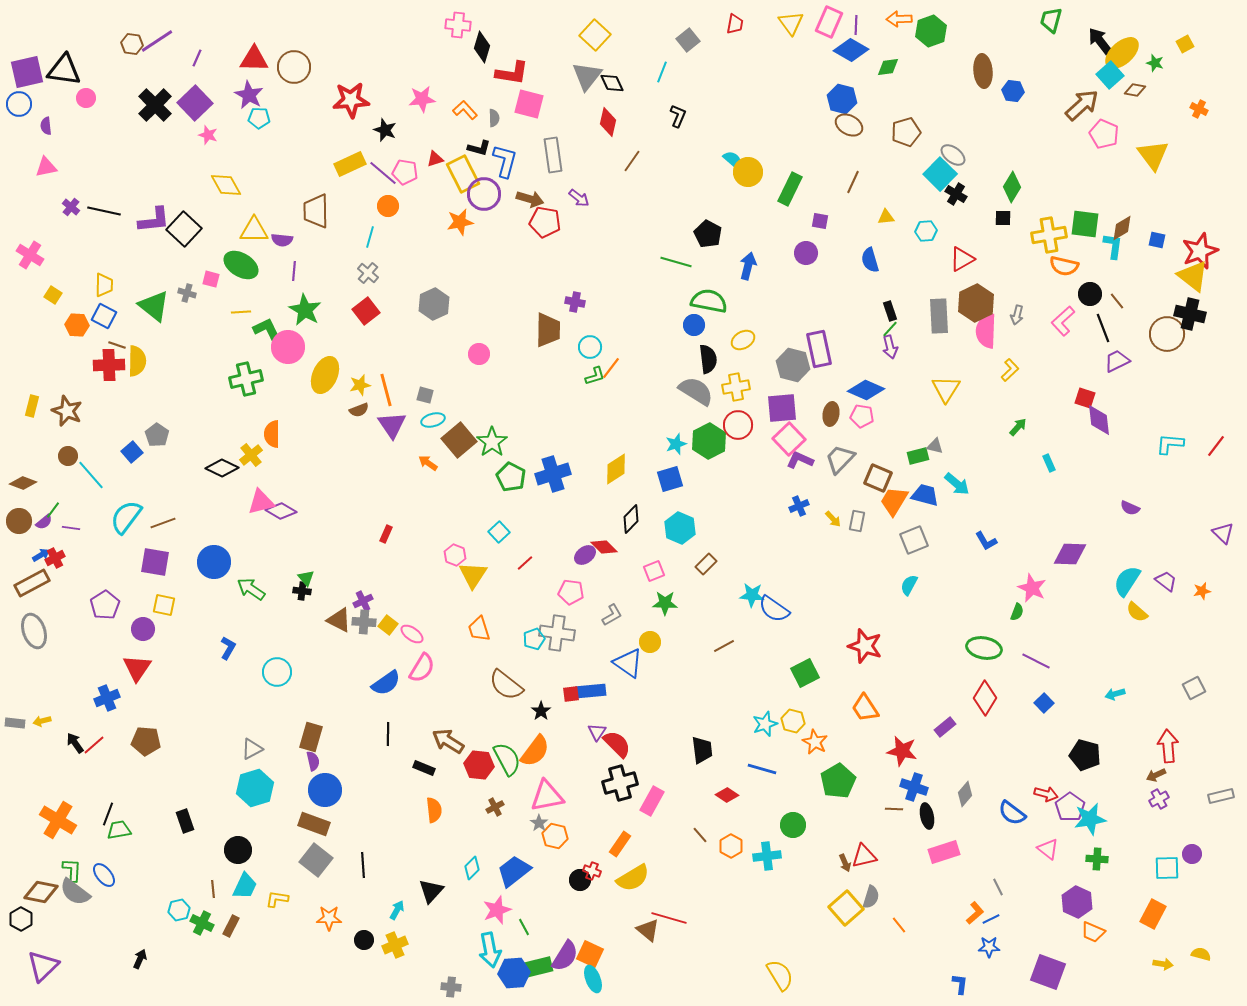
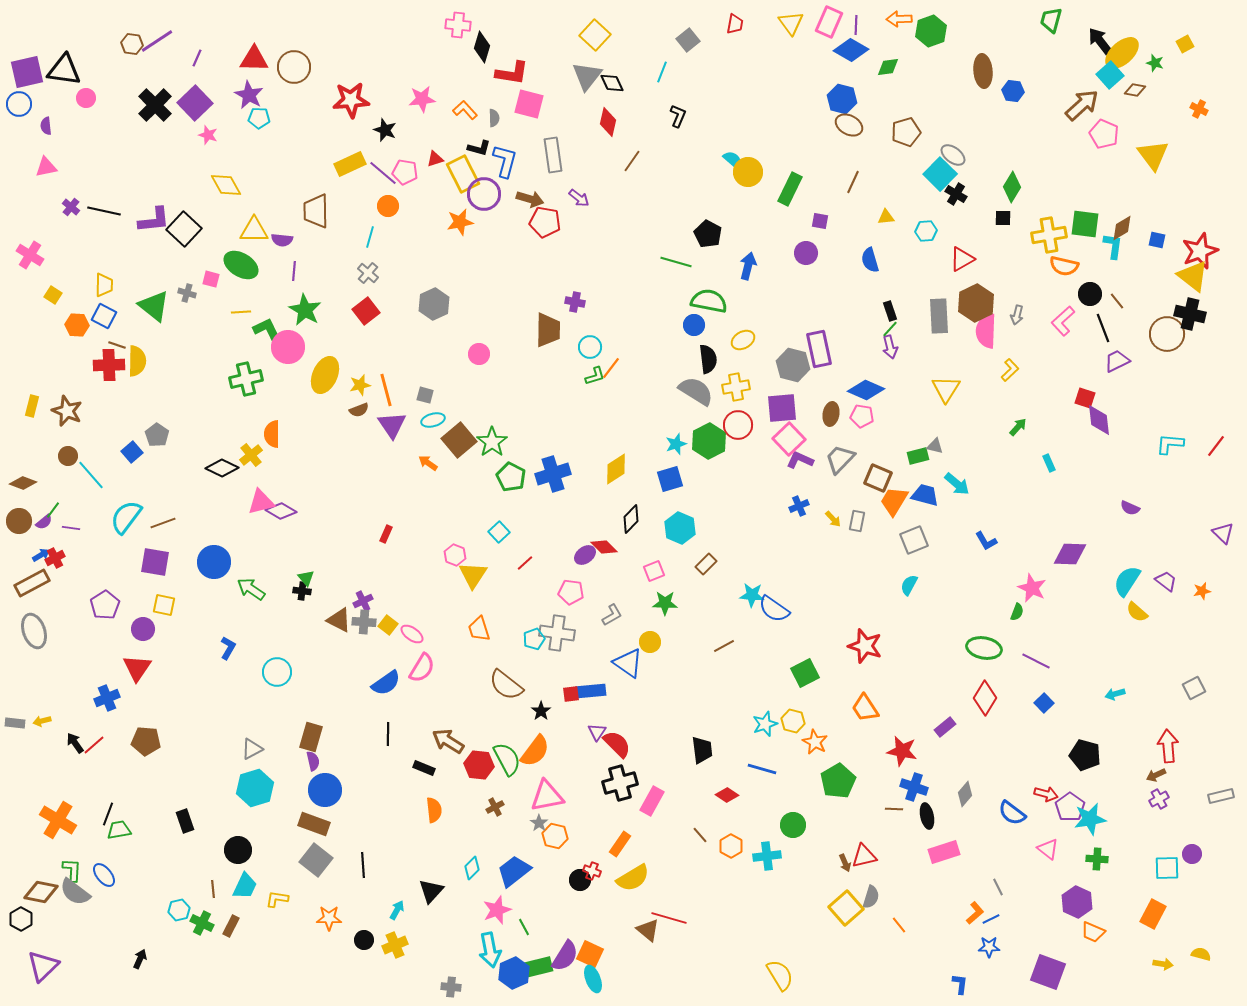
blue hexagon at (514, 973): rotated 20 degrees counterclockwise
